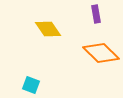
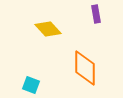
yellow diamond: rotated 8 degrees counterclockwise
orange diamond: moved 16 px left, 15 px down; rotated 45 degrees clockwise
